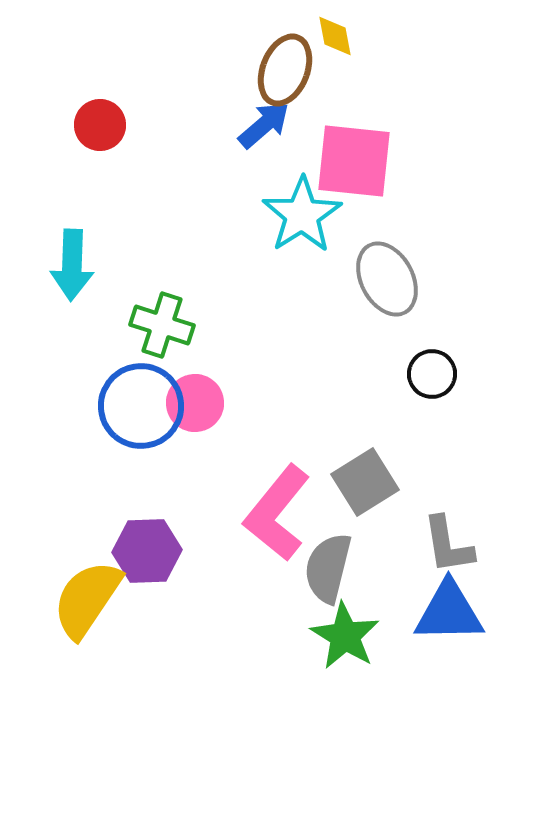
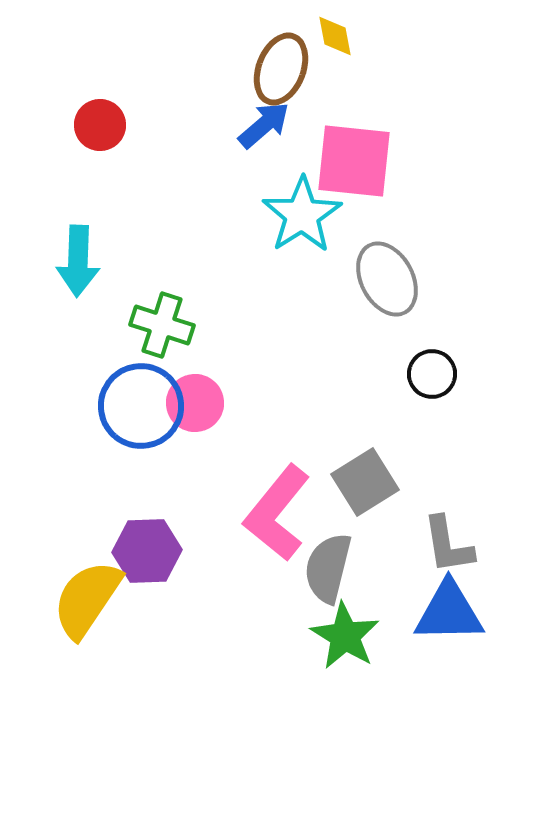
brown ellipse: moved 4 px left, 1 px up
cyan arrow: moved 6 px right, 4 px up
